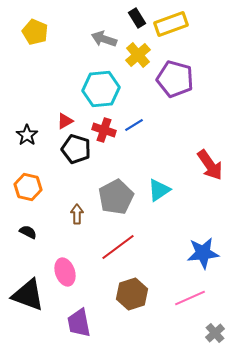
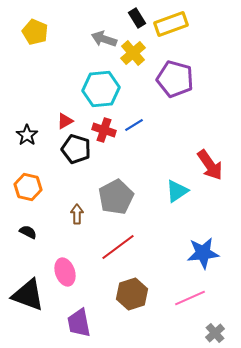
yellow cross: moved 5 px left, 2 px up
cyan triangle: moved 18 px right, 1 px down
